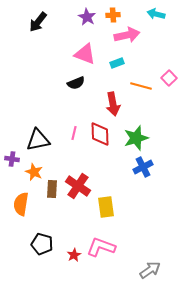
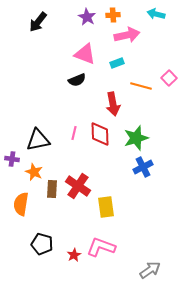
black semicircle: moved 1 px right, 3 px up
